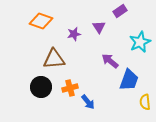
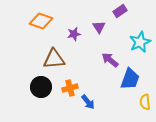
purple arrow: moved 1 px up
blue trapezoid: moved 1 px right, 1 px up
